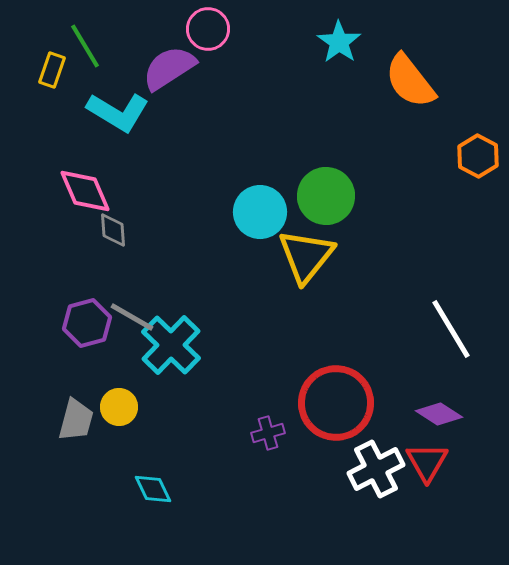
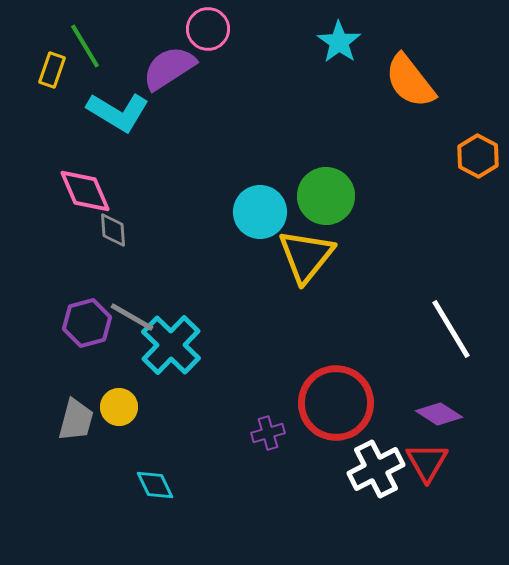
cyan diamond: moved 2 px right, 4 px up
